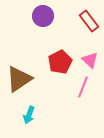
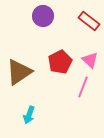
red rectangle: rotated 15 degrees counterclockwise
brown triangle: moved 7 px up
